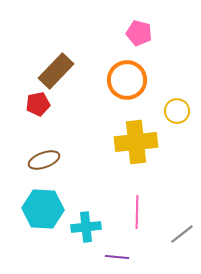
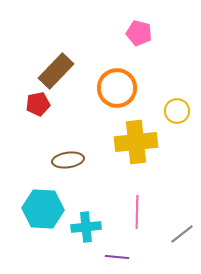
orange circle: moved 10 px left, 8 px down
brown ellipse: moved 24 px right; rotated 12 degrees clockwise
